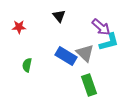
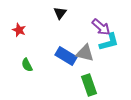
black triangle: moved 1 px right, 3 px up; rotated 16 degrees clockwise
red star: moved 3 px down; rotated 24 degrees clockwise
gray triangle: rotated 30 degrees counterclockwise
green semicircle: rotated 40 degrees counterclockwise
